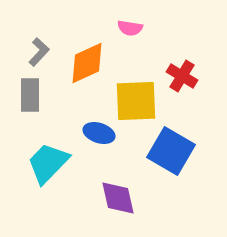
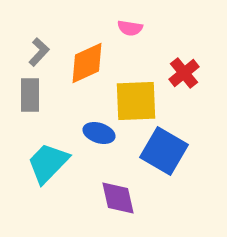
red cross: moved 2 px right, 3 px up; rotated 20 degrees clockwise
blue square: moved 7 px left
